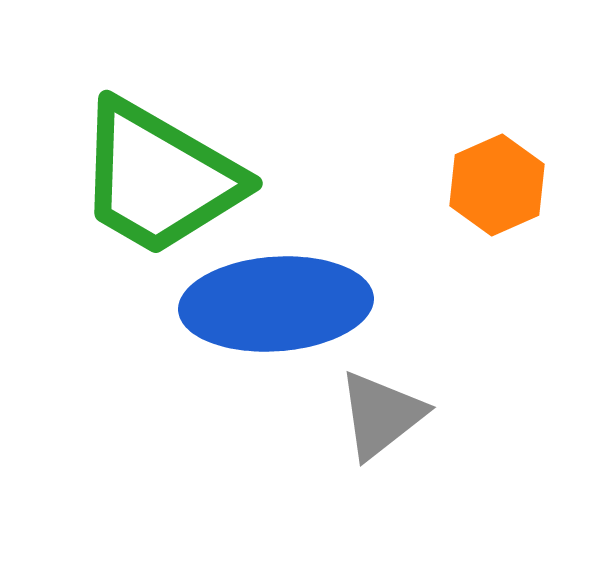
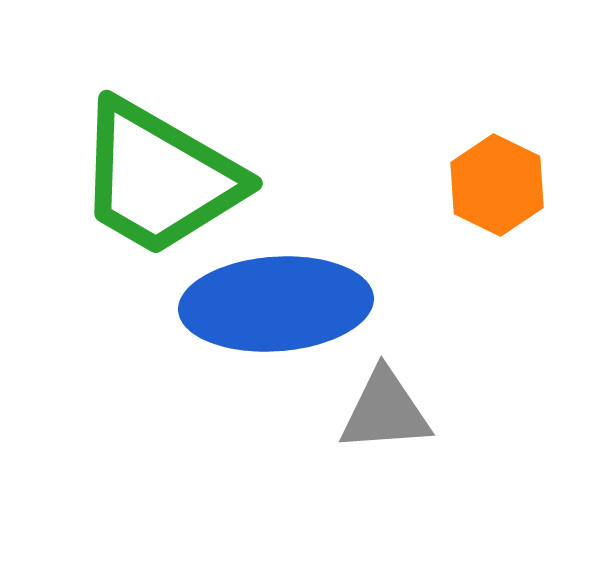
orange hexagon: rotated 10 degrees counterclockwise
gray triangle: moved 4 px right, 4 px up; rotated 34 degrees clockwise
